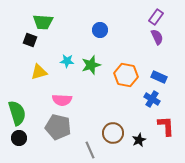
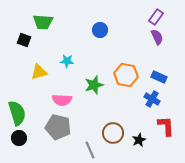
black square: moved 6 px left
green star: moved 3 px right, 20 px down
